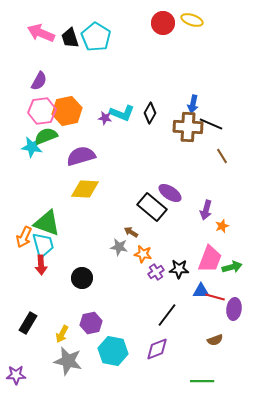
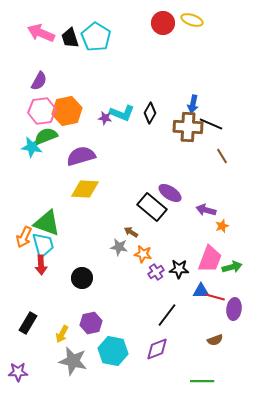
purple arrow at (206, 210): rotated 90 degrees clockwise
gray star at (68, 361): moved 5 px right
purple star at (16, 375): moved 2 px right, 3 px up
